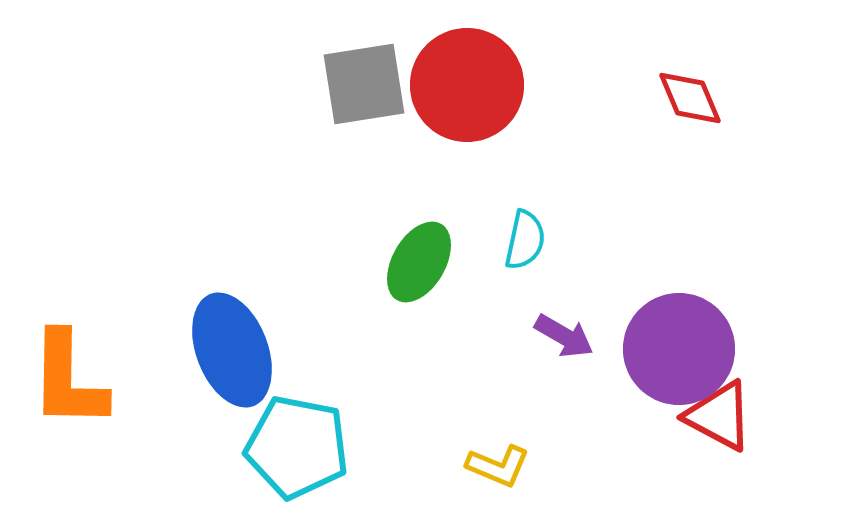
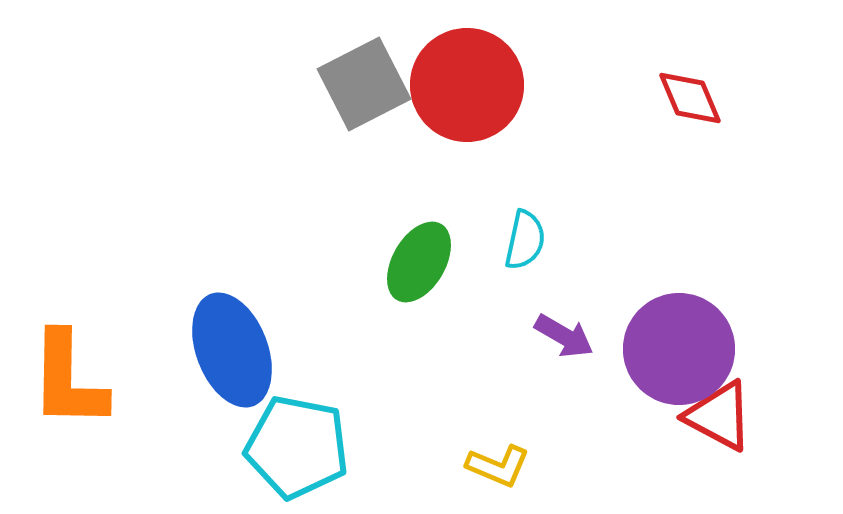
gray square: rotated 18 degrees counterclockwise
